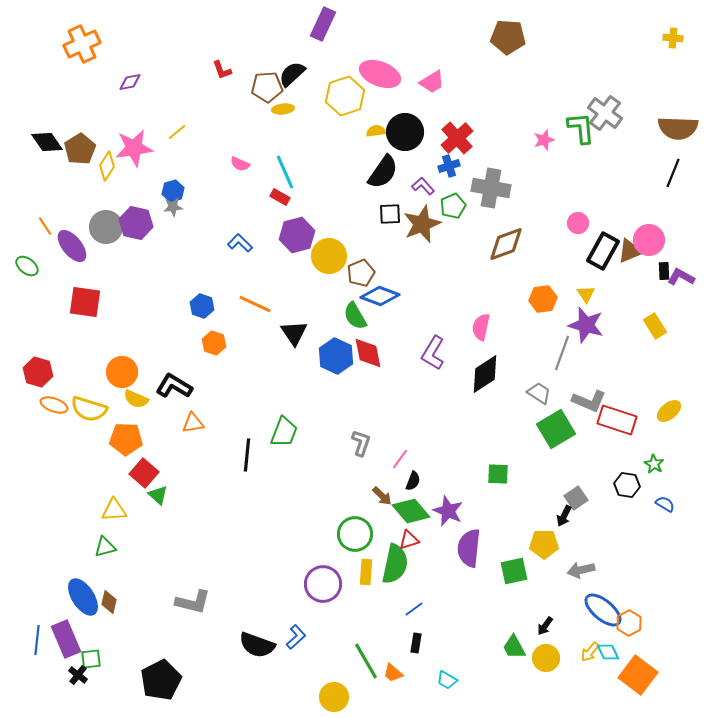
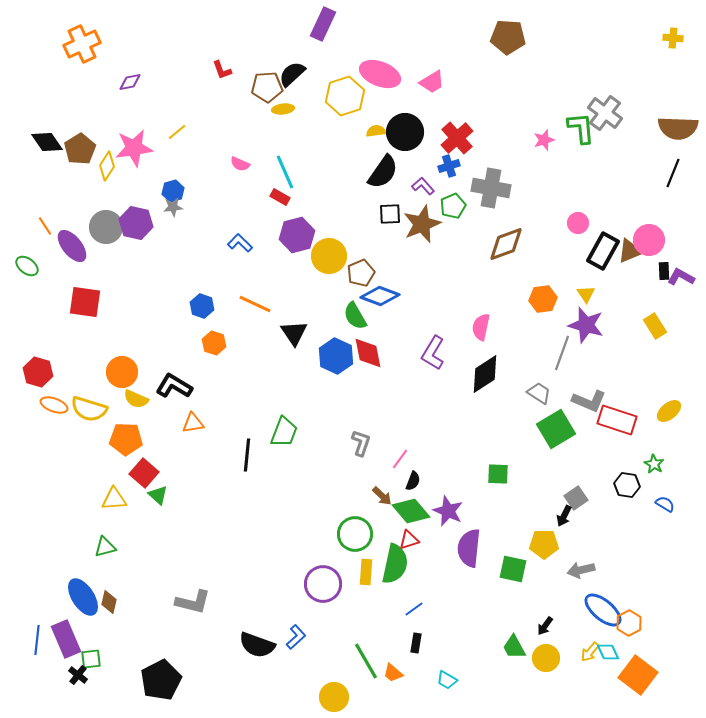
yellow triangle at (114, 510): moved 11 px up
green square at (514, 571): moved 1 px left, 2 px up; rotated 24 degrees clockwise
